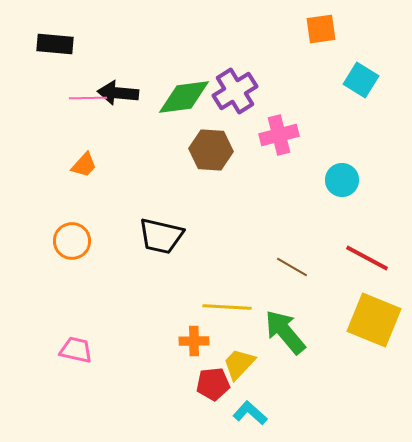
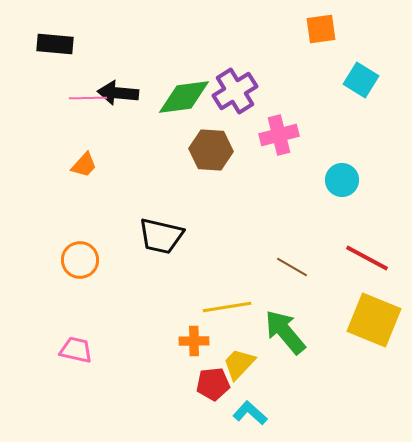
orange circle: moved 8 px right, 19 px down
yellow line: rotated 12 degrees counterclockwise
